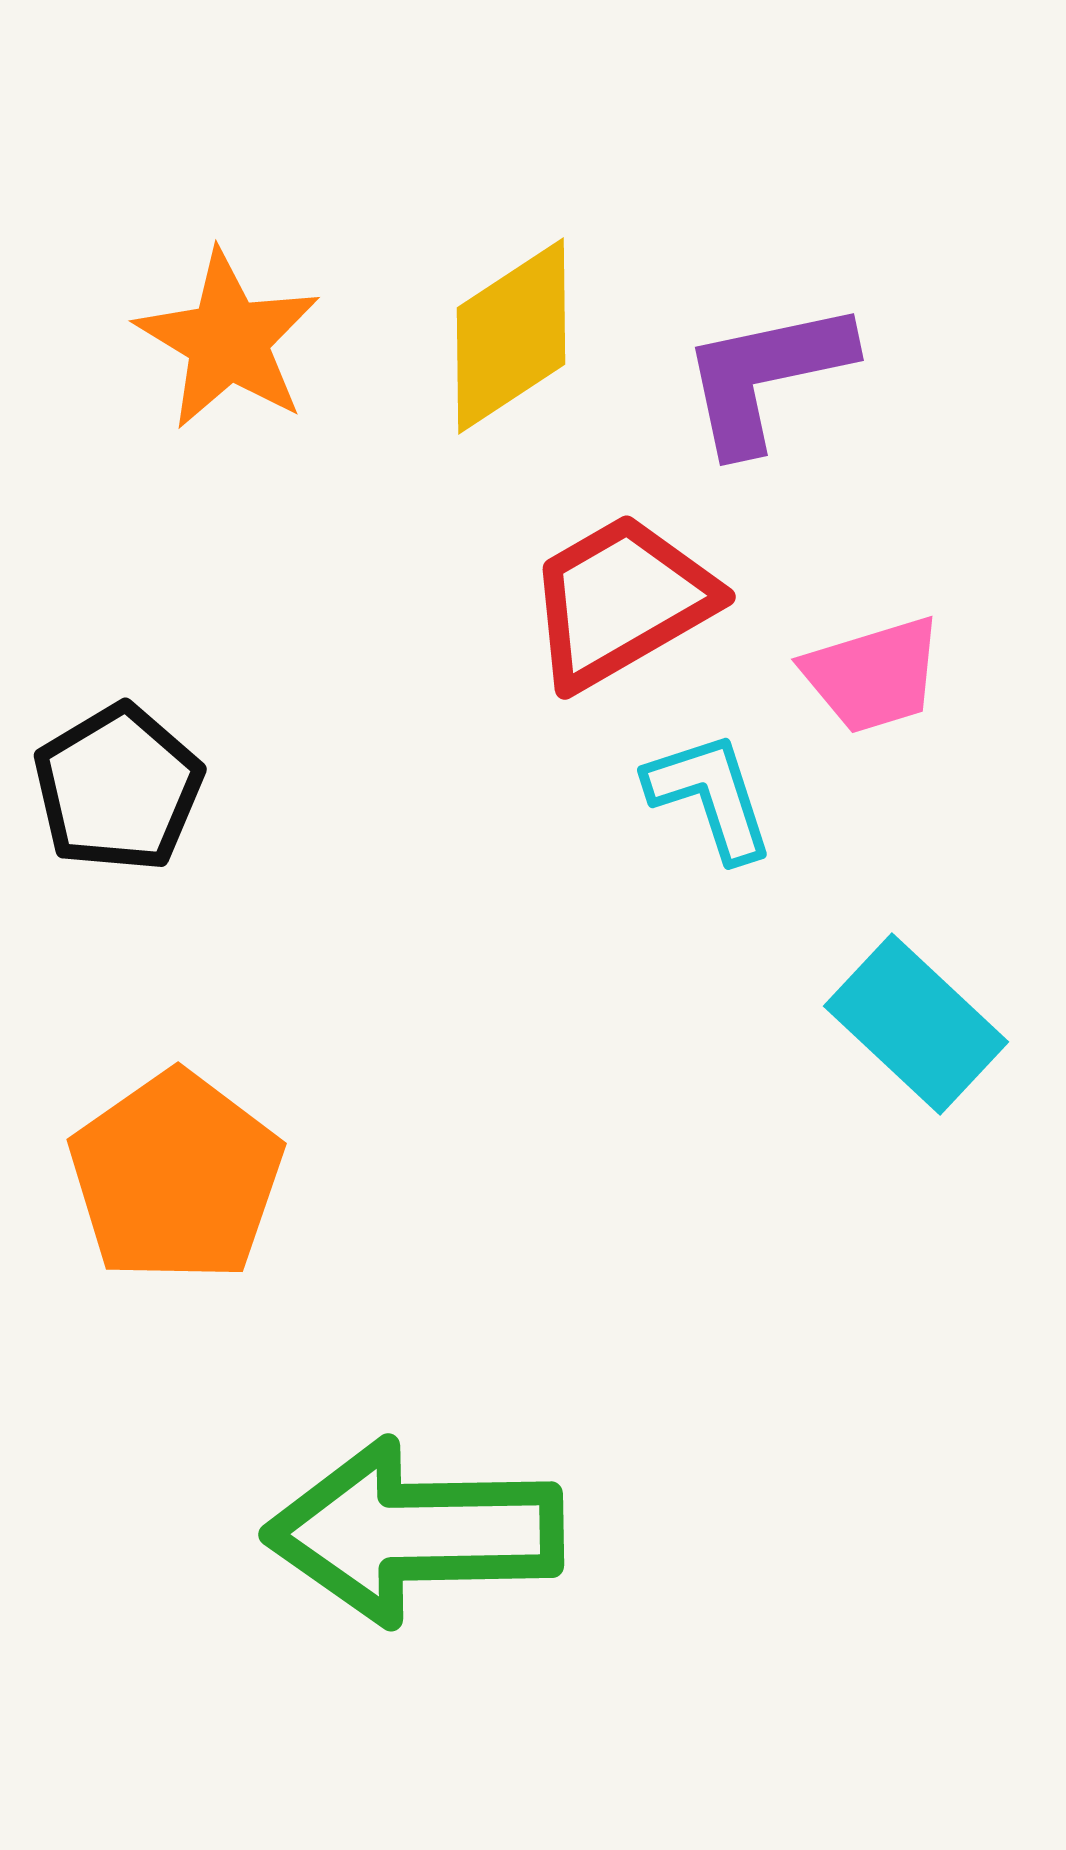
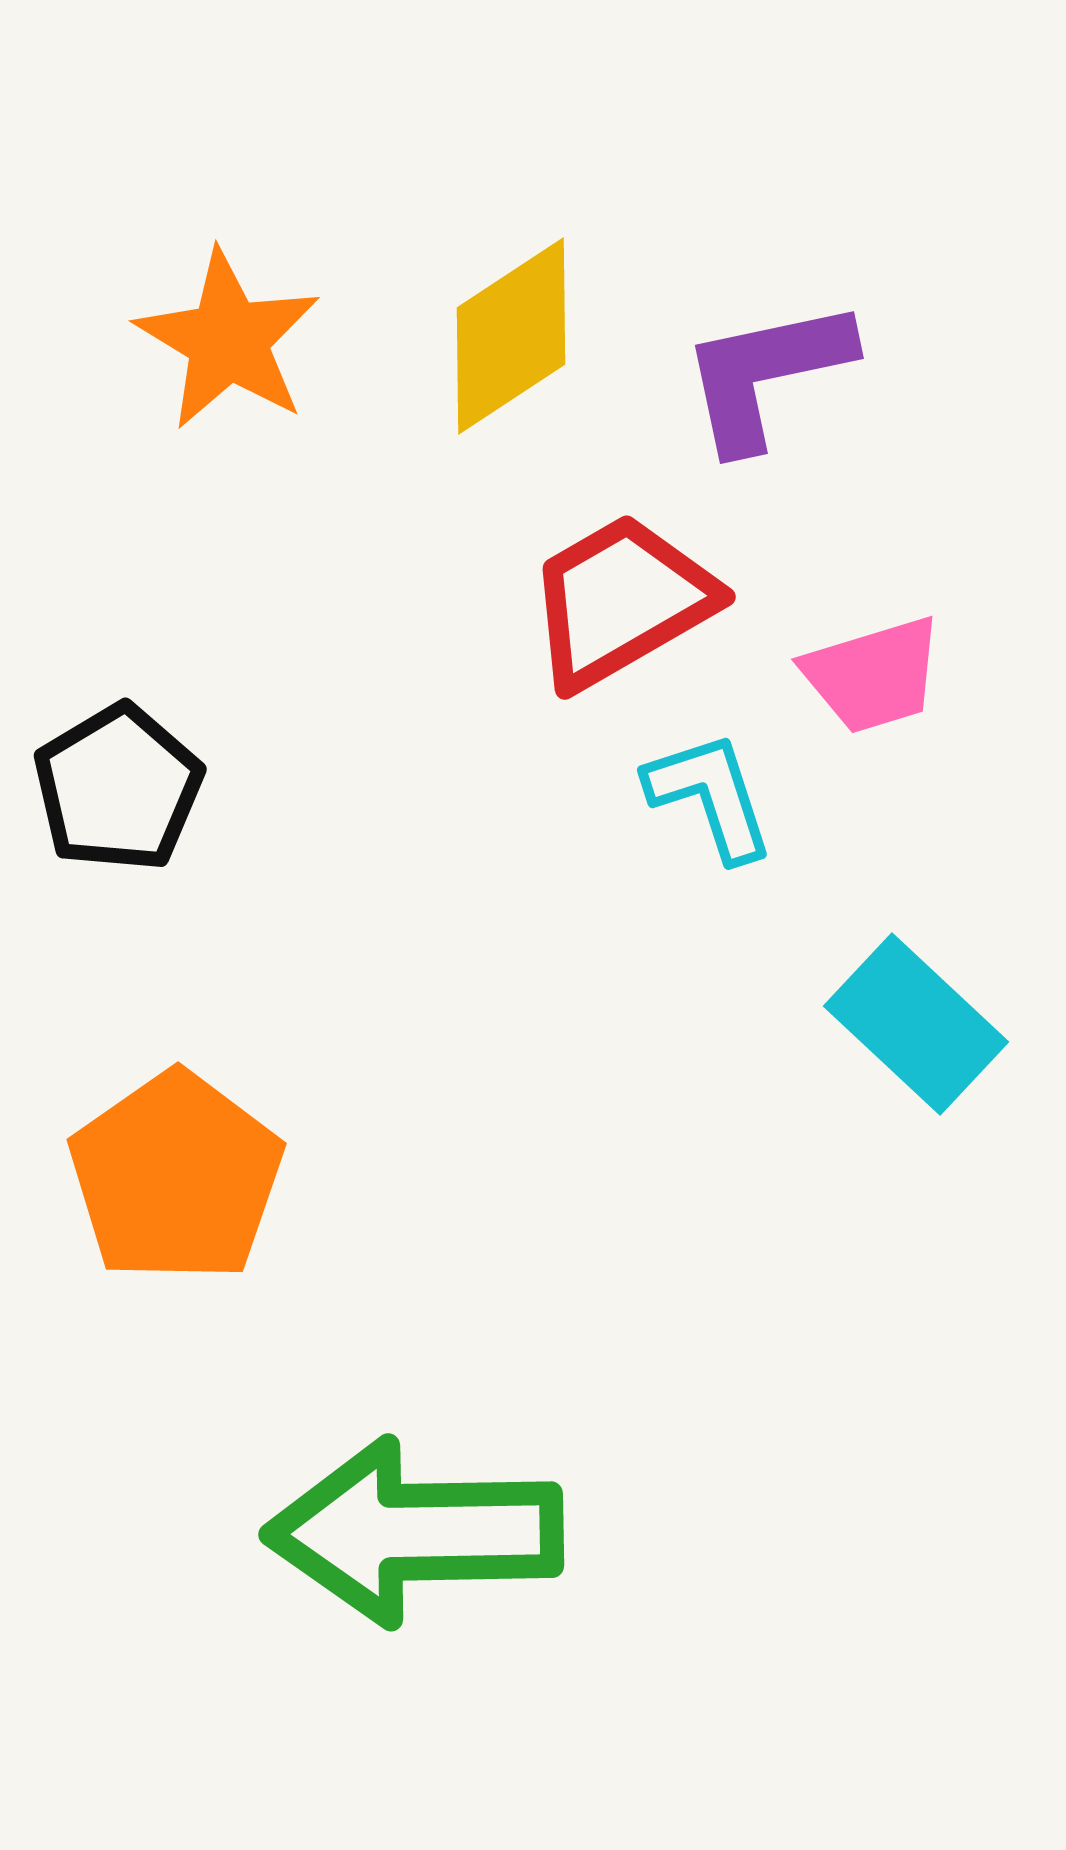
purple L-shape: moved 2 px up
